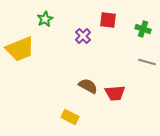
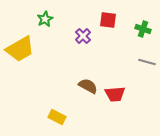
yellow trapezoid: rotated 8 degrees counterclockwise
red trapezoid: moved 1 px down
yellow rectangle: moved 13 px left
